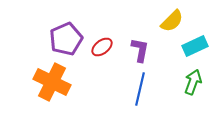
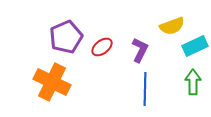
yellow semicircle: moved 5 px down; rotated 25 degrees clockwise
purple pentagon: moved 2 px up
purple L-shape: rotated 15 degrees clockwise
green arrow: rotated 20 degrees counterclockwise
blue line: moved 5 px right; rotated 12 degrees counterclockwise
